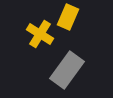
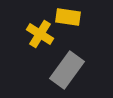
yellow rectangle: rotated 75 degrees clockwise
